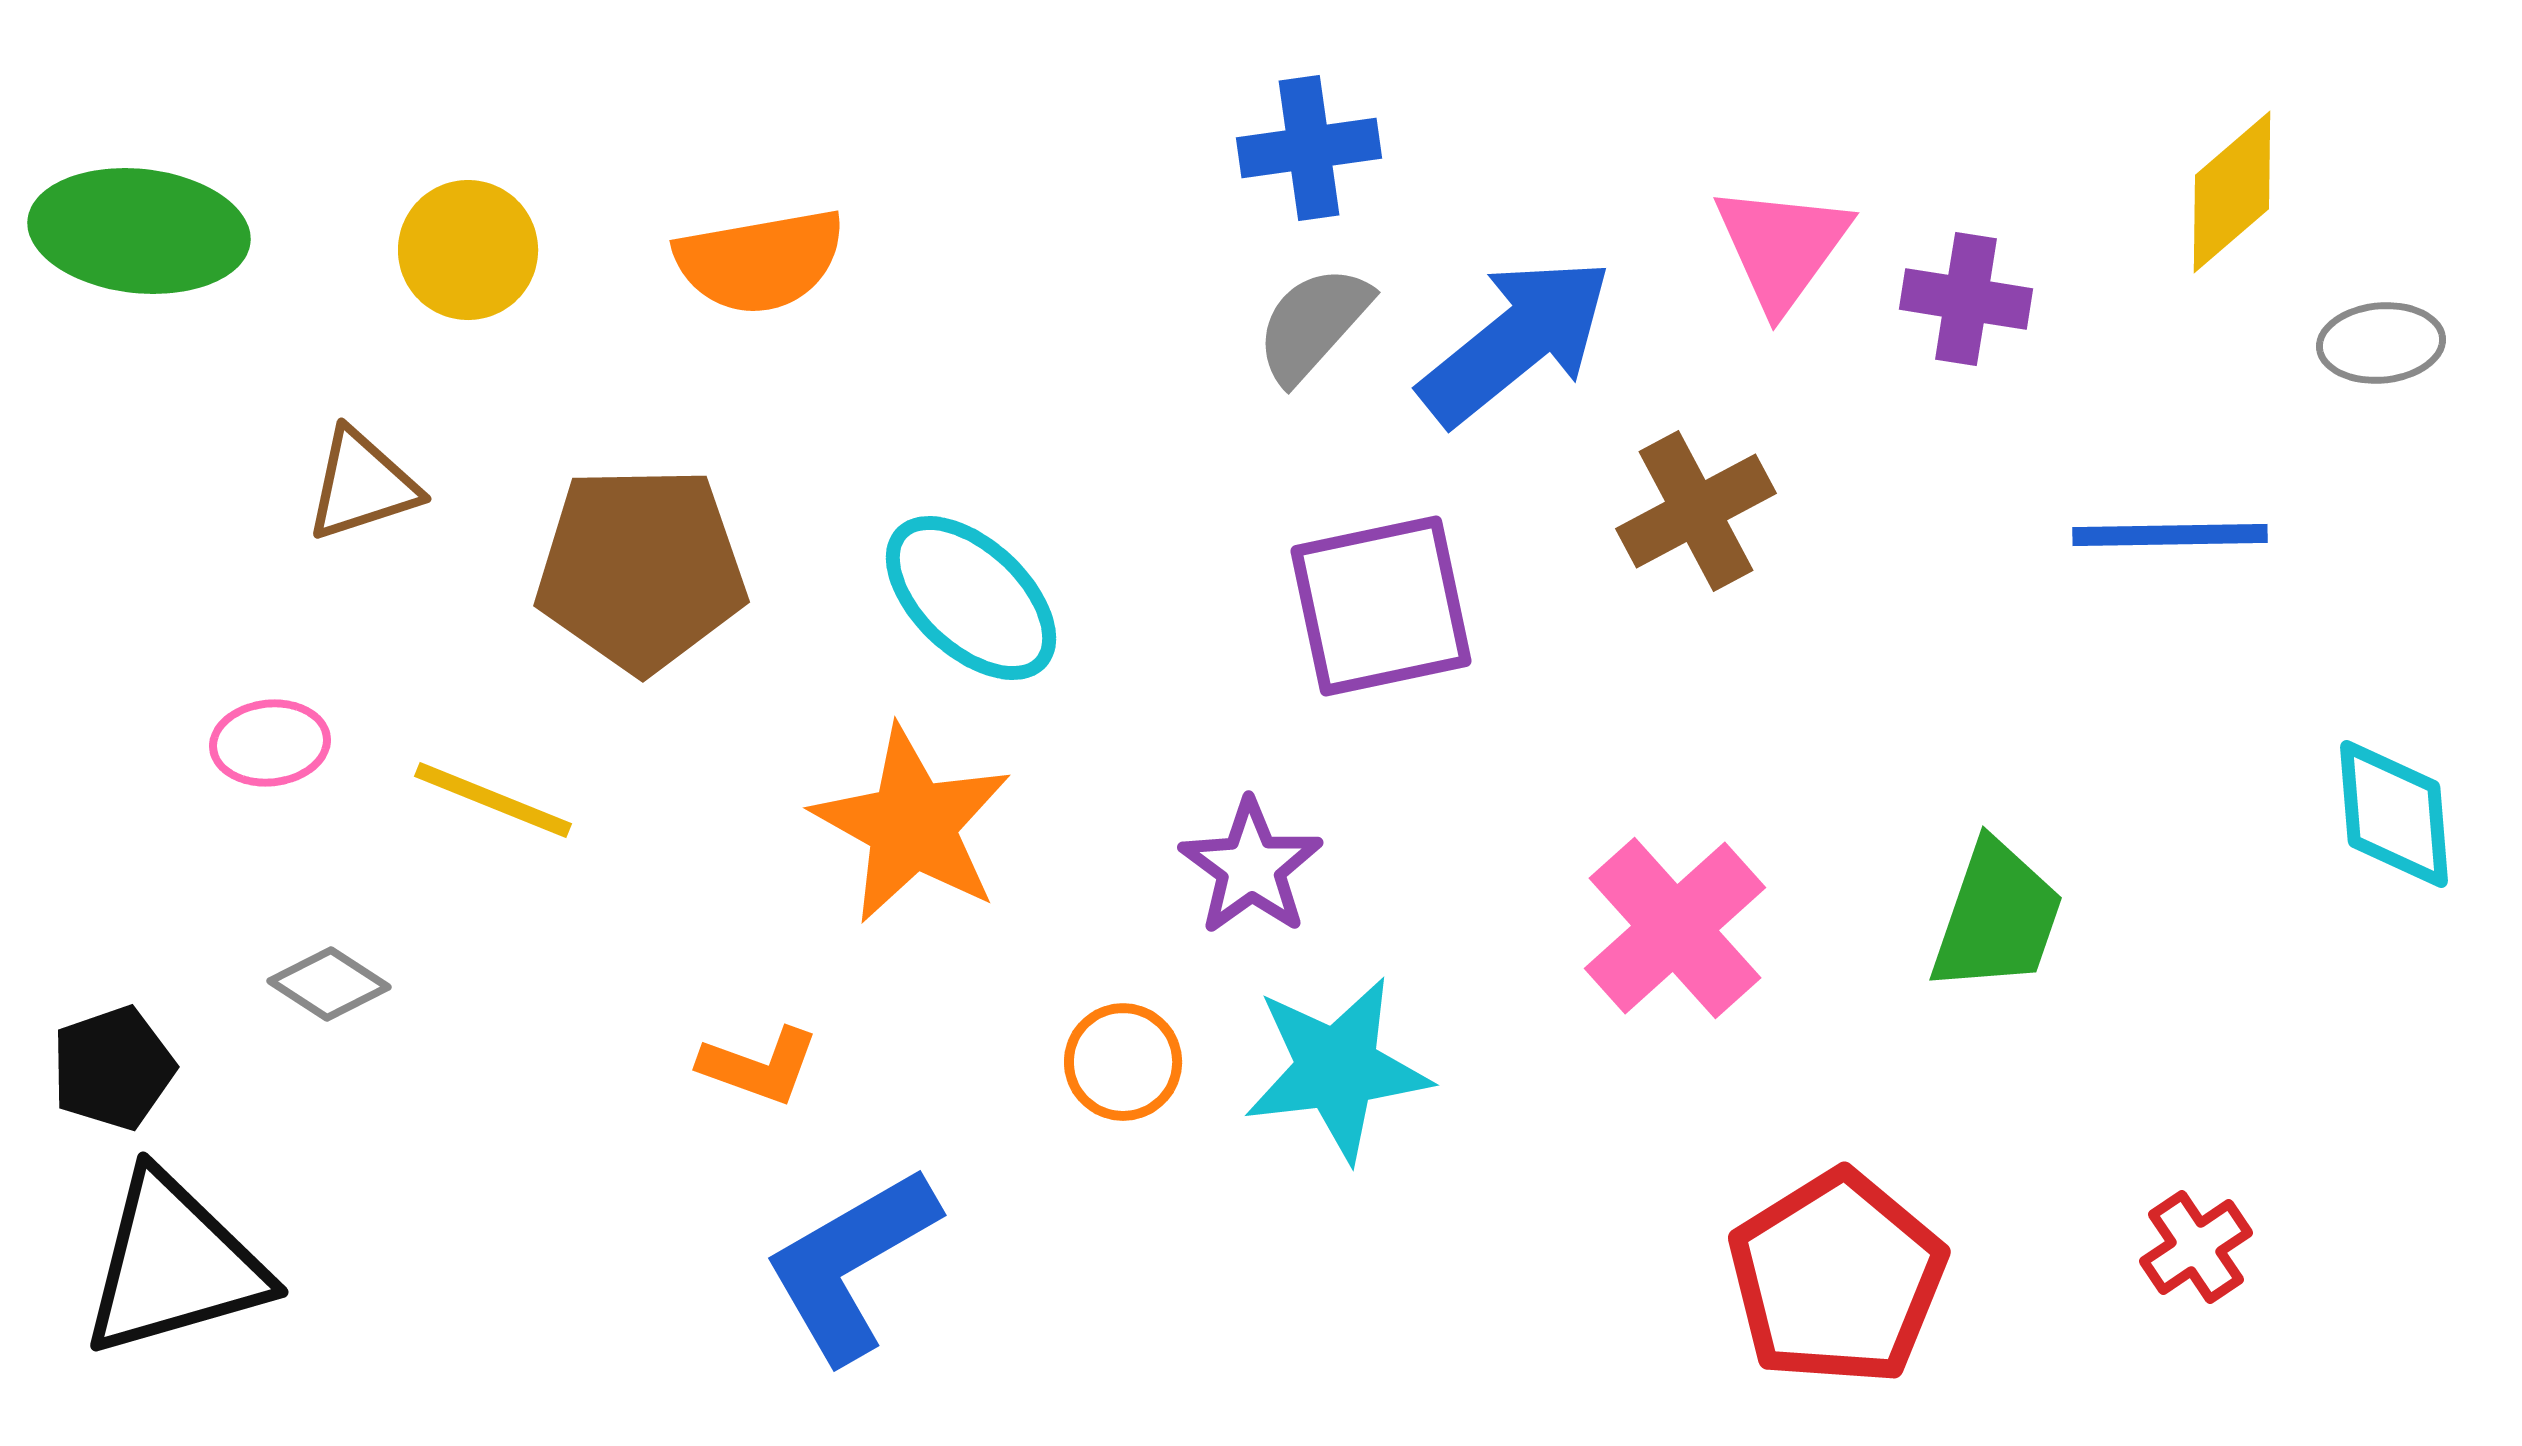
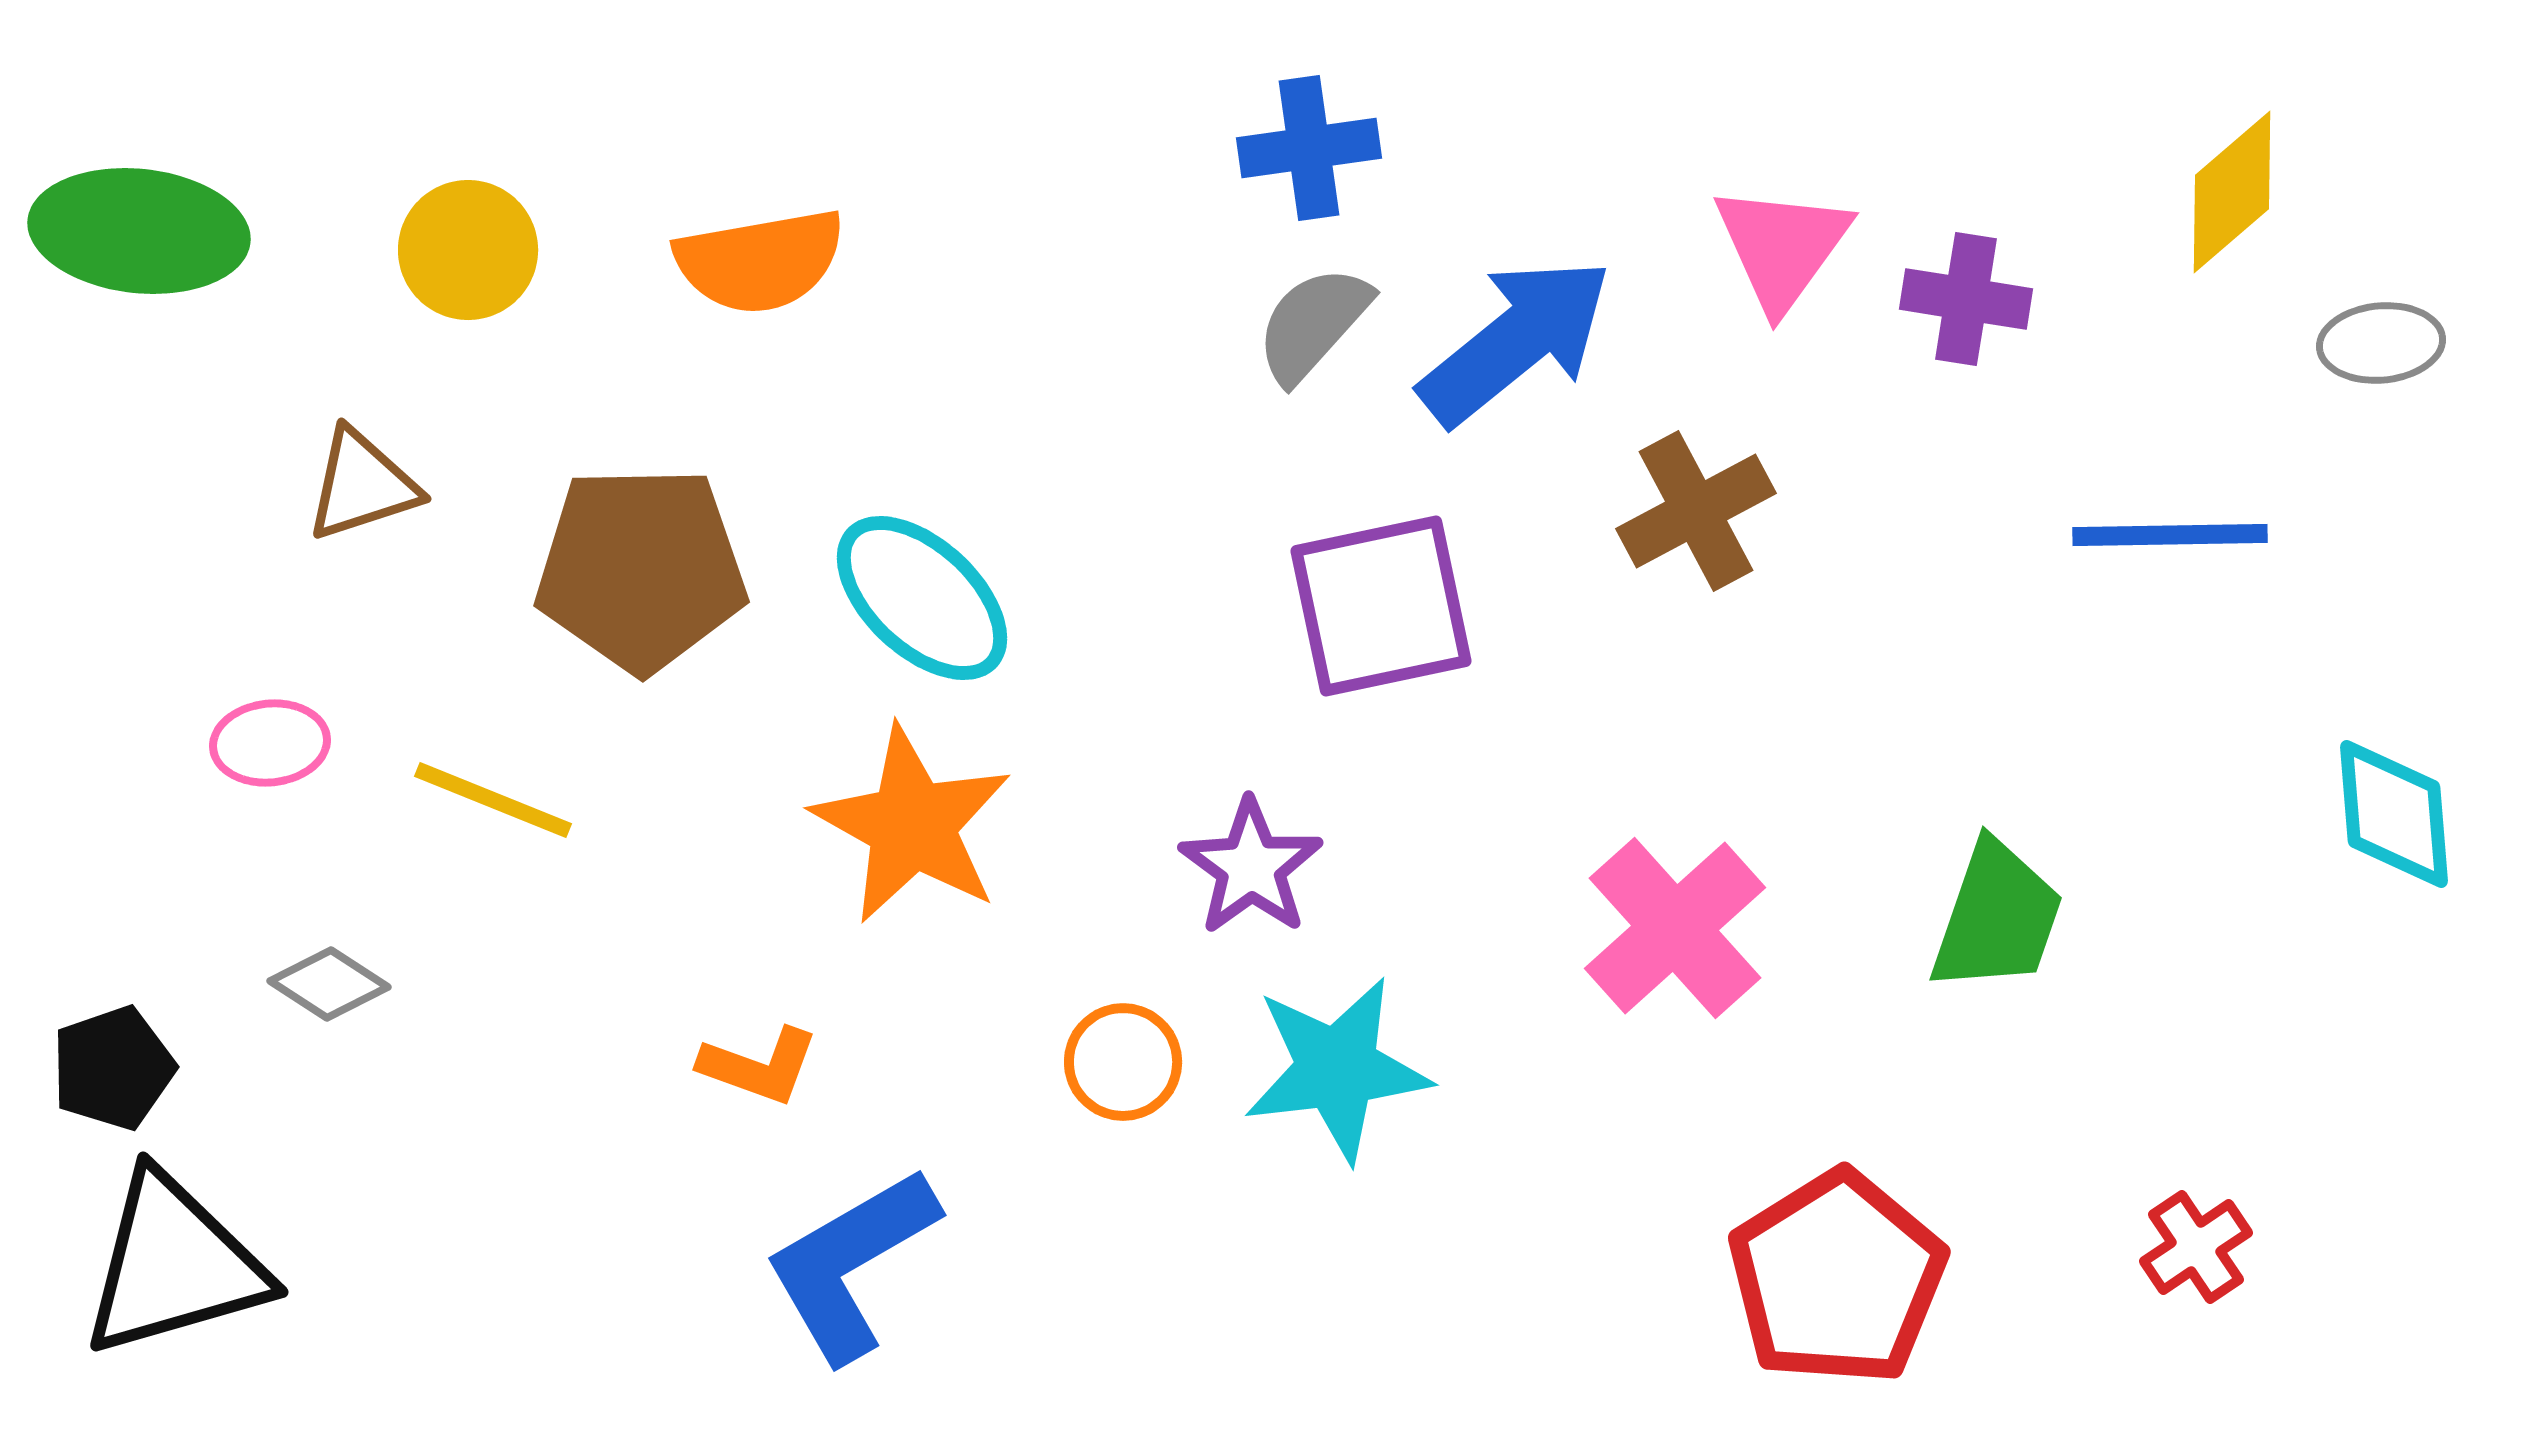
cyan ellipse: moved 49 px left
